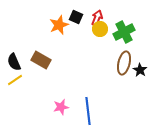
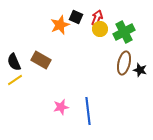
orange star: moved 1 px right
black star: rotated 16 degrees counterclockwise
